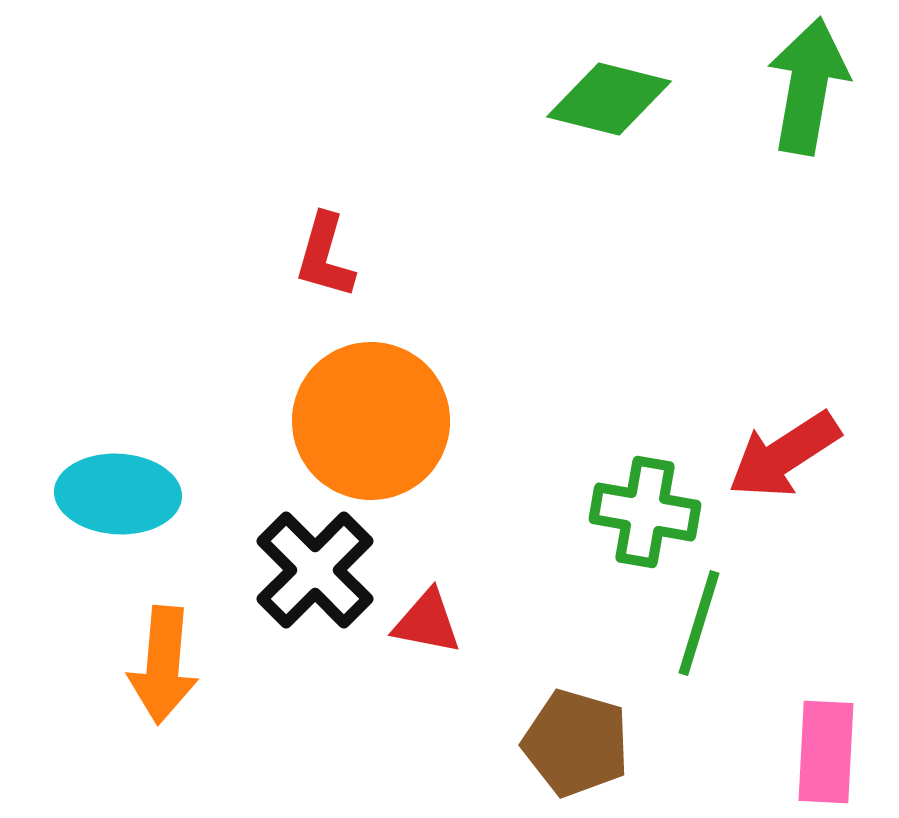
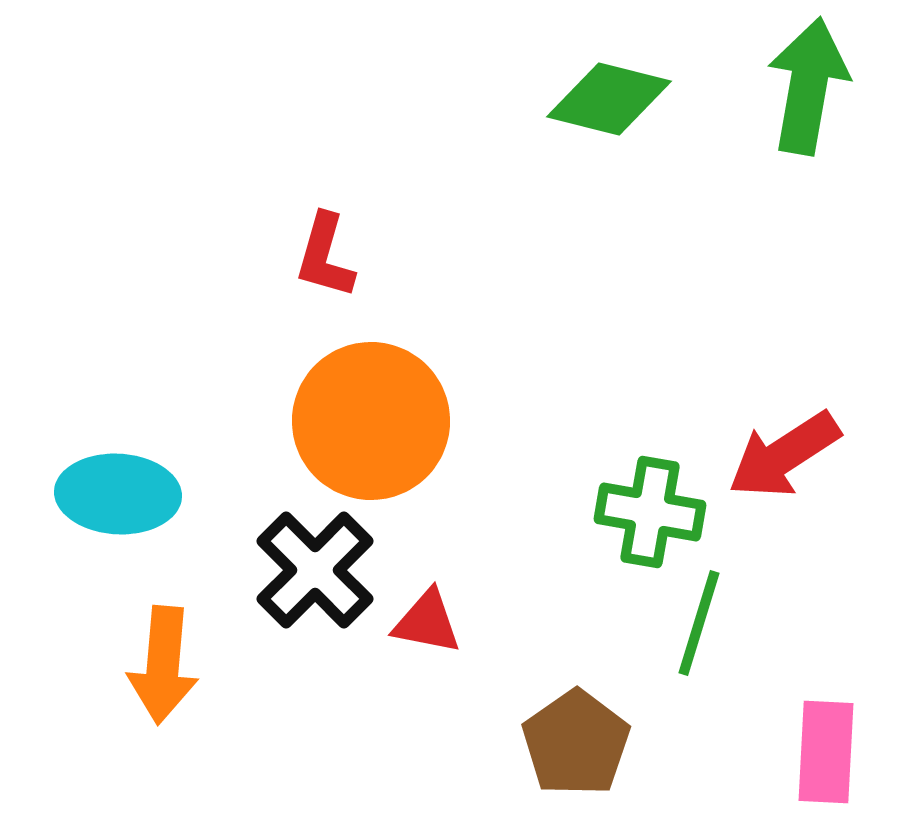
green cross: moved 5 px right
brown pentagon: rotated 21 degrees clockwise
